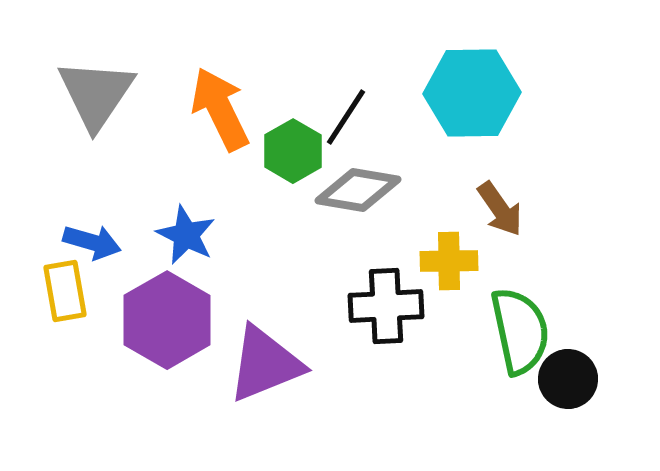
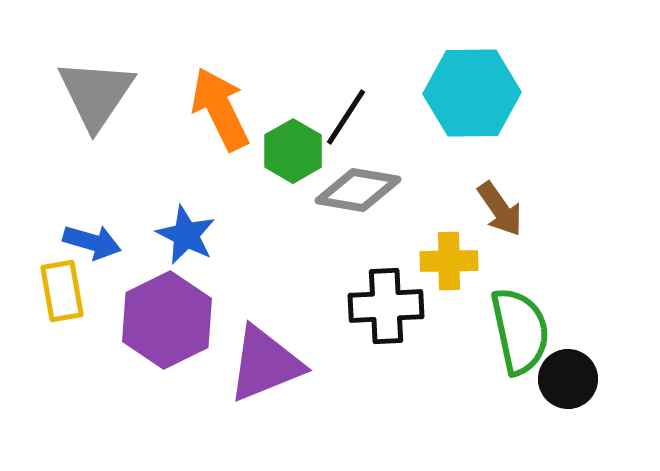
yellow rectangle: moved 3 px left
purple hexagon: rotated 4 degrees clockwise
